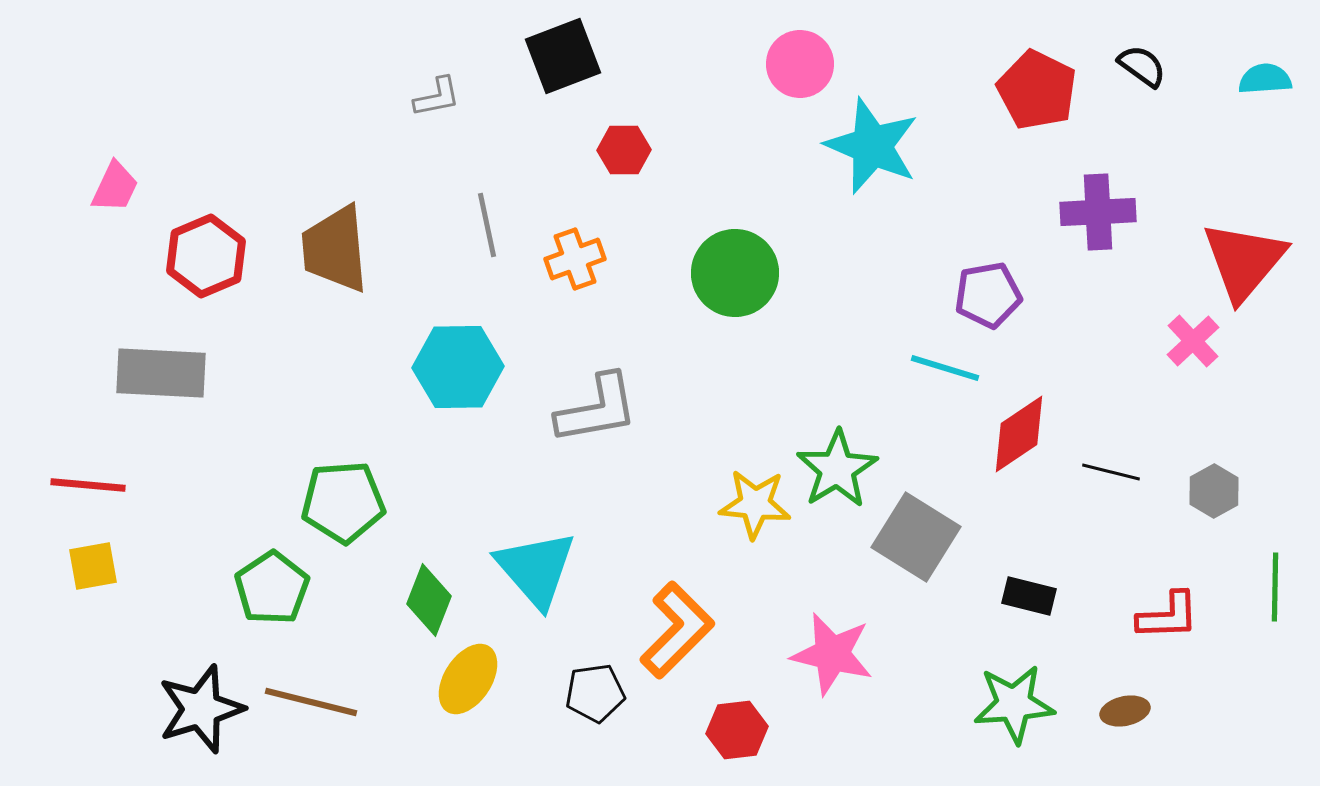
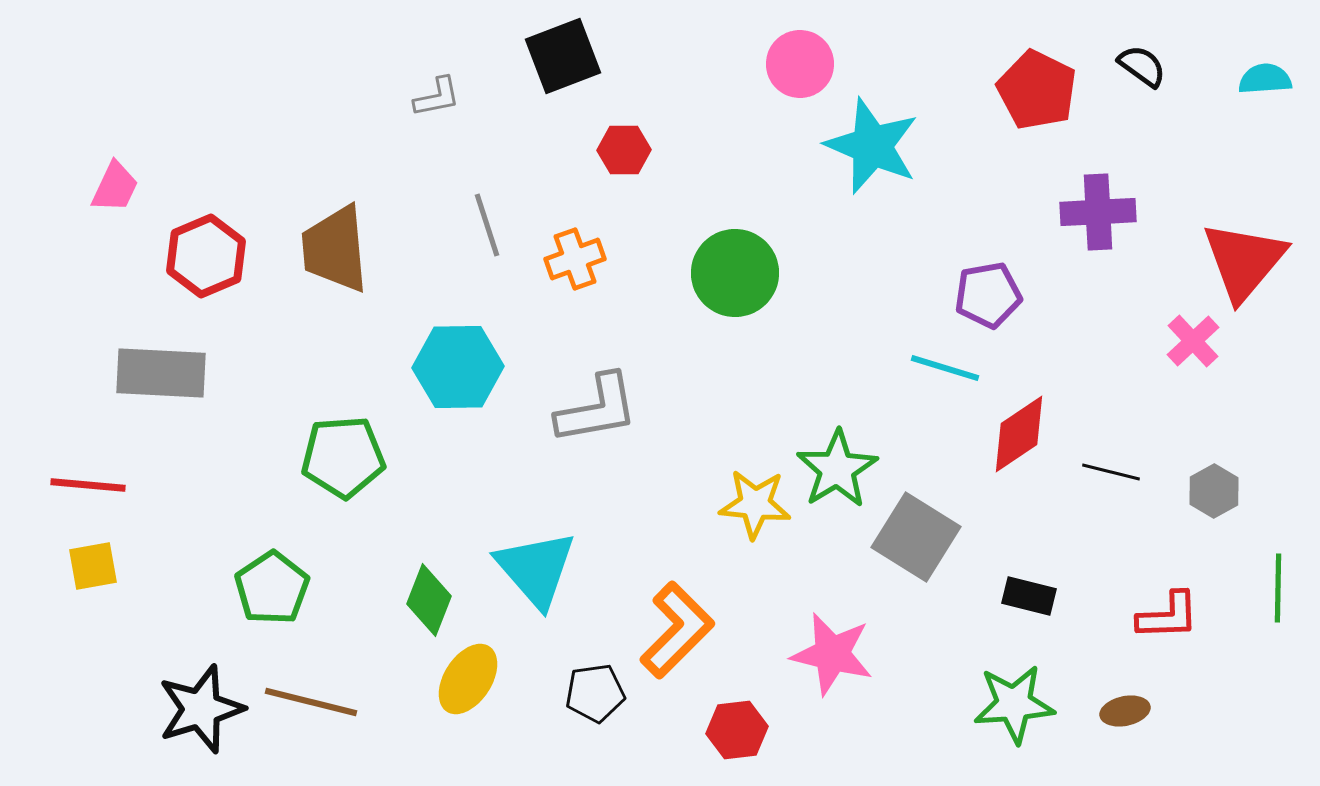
gray line at (487, 225): rotated 6 degrees counterclockwise
green pentagon at (343, 502): moved 45 px up
green line at (1275, 587): moved 3 px right, 1 px down
